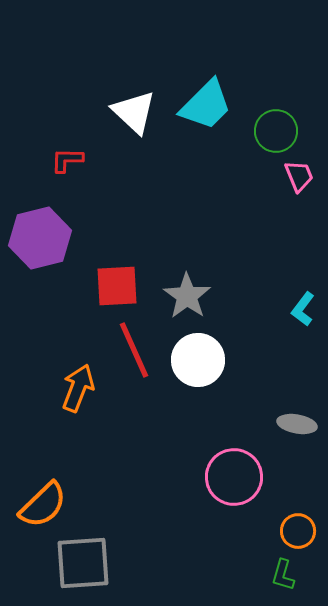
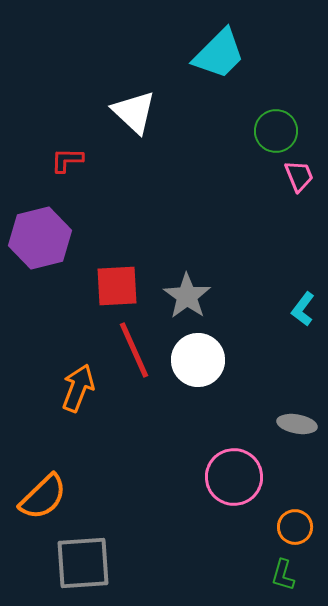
cyan trapezoid: moved 13 px right, 51 px up
orange semicircle: moved 8 px up
orange circle: moved 3 px left, 4 px up
